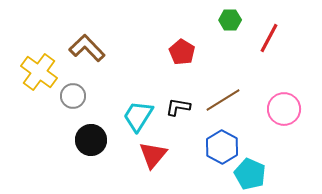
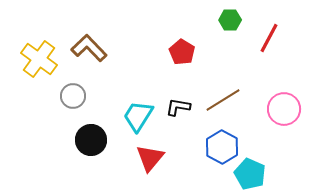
brown L-shape: moved 2 px right
yellow cross: moved 13 px up
red triangle: moved 3 px left, 3 px down
